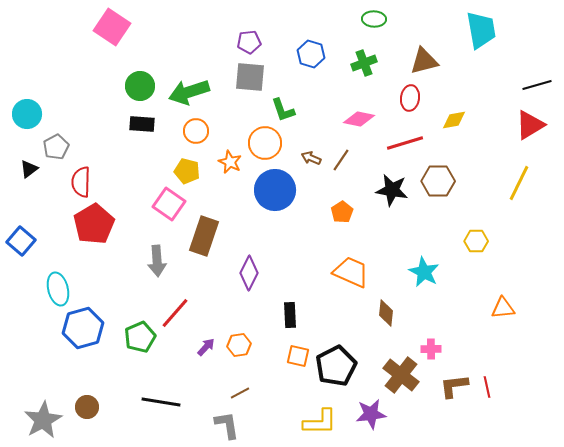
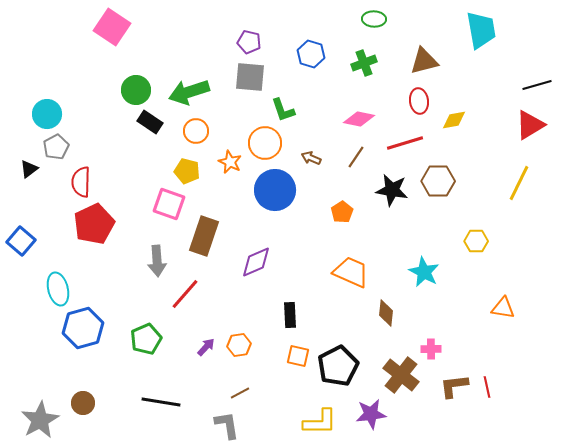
purple pentagon at (249, 42): rotated 20 degrees clockwise
green circle at (140, 86): moved 4 px left, 4 px down
red ellipse at (410, 98): moved 9 px right, 3 px down; rotated 15 degrees counterclockwise
cyan circle at (27, 114): moved 20 px right
black rectangle at (142, 124): moved 8 px right, 2 px up; rotated 30 degrees clockwise
brown line at (341, 160): moved 15 px right, 3 px up
pink square at (169, 204): rotated 16 degrees counterclockwise
red pentagon at (94, 224): rotated 6 degrees clockwise
purple diamond at (249, 273): moved 7 px right, 11 px up; rotated 40 degrees clockwise
orange triangle at (503, 308): rotated 15 degrees clockwise
red line at (175, 313): moved 10 px right, 19 px up
green pentagon at (140, 337): moved 6 px right, 2 px down
black pentagon at (336, 366): moved 2 px right
brown circle at (87, 407): moved 4 px left, 4 px up
gray star at (43, 420): moved 3 px left
